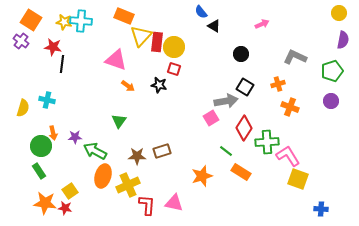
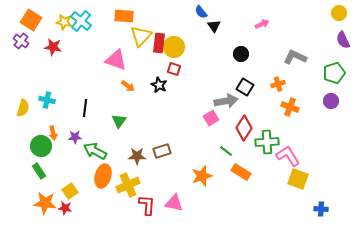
orange rectangle at (124, 16): rotated 18 degrees counterclockwise
cyan cross at (81, 21): rotated 35 degrees clockwise
black triangle at (214, 26): rotated 24 degrees clockwise
purple semicircle at (343, 40): rotated 144 degrees clockwise
red rectangle at (157, 42): moved 2 px right, 1 px down
black line at (62, 64): moved 23 px right, 44 px down
green pentagon at (332, 71): moved 2 px right, 2 px down
black star at (159, 85): rotated 14 degrees clockwise
